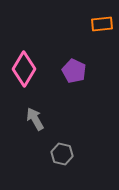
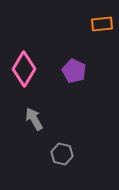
gray arrow: moved 1 px left
